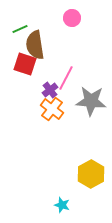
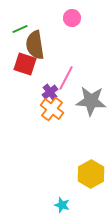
purple cross: moved 2 px down
